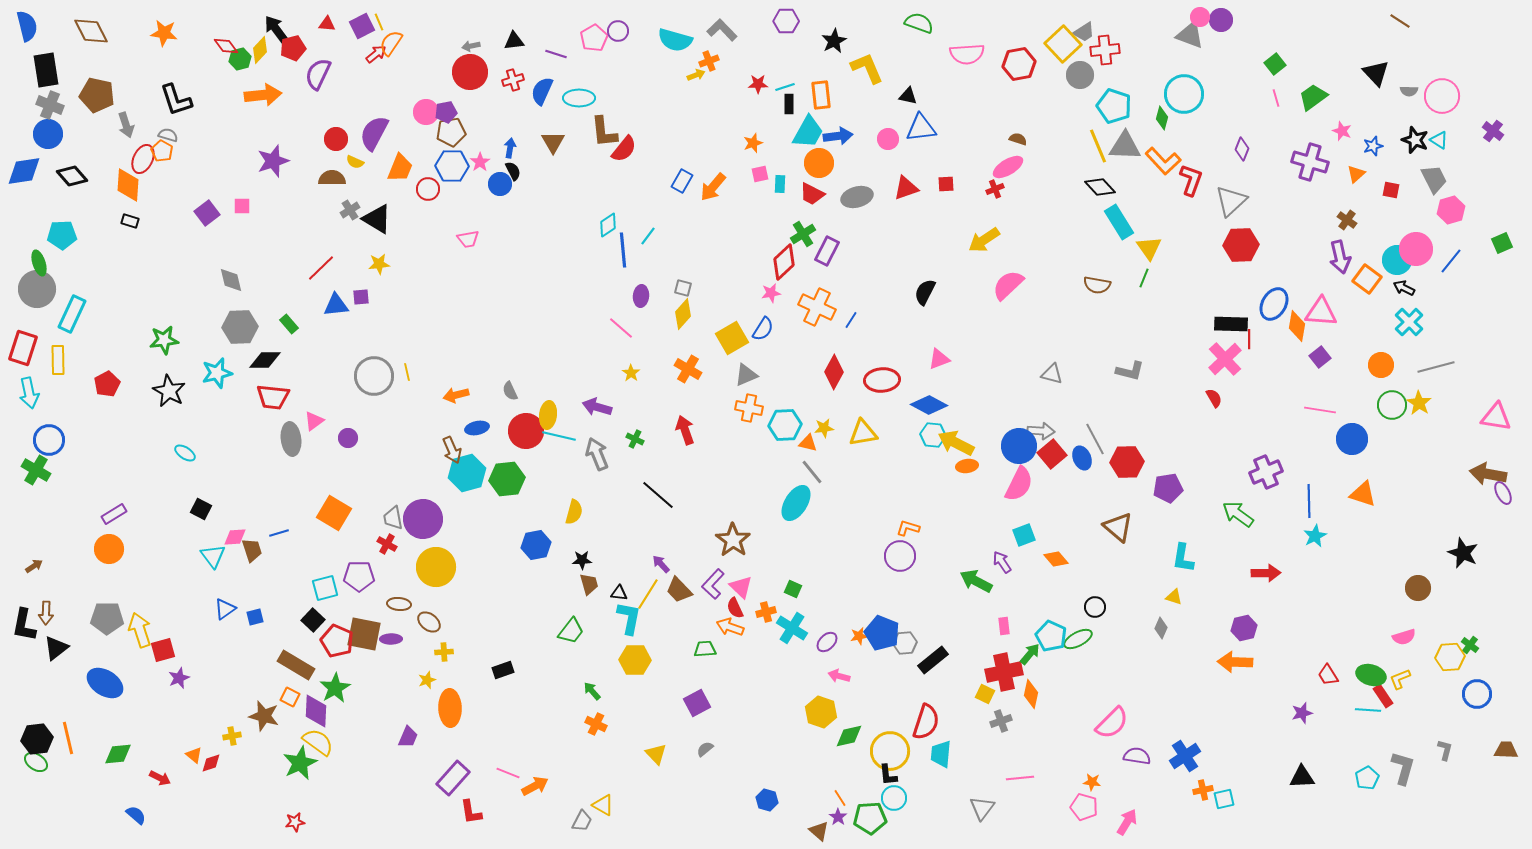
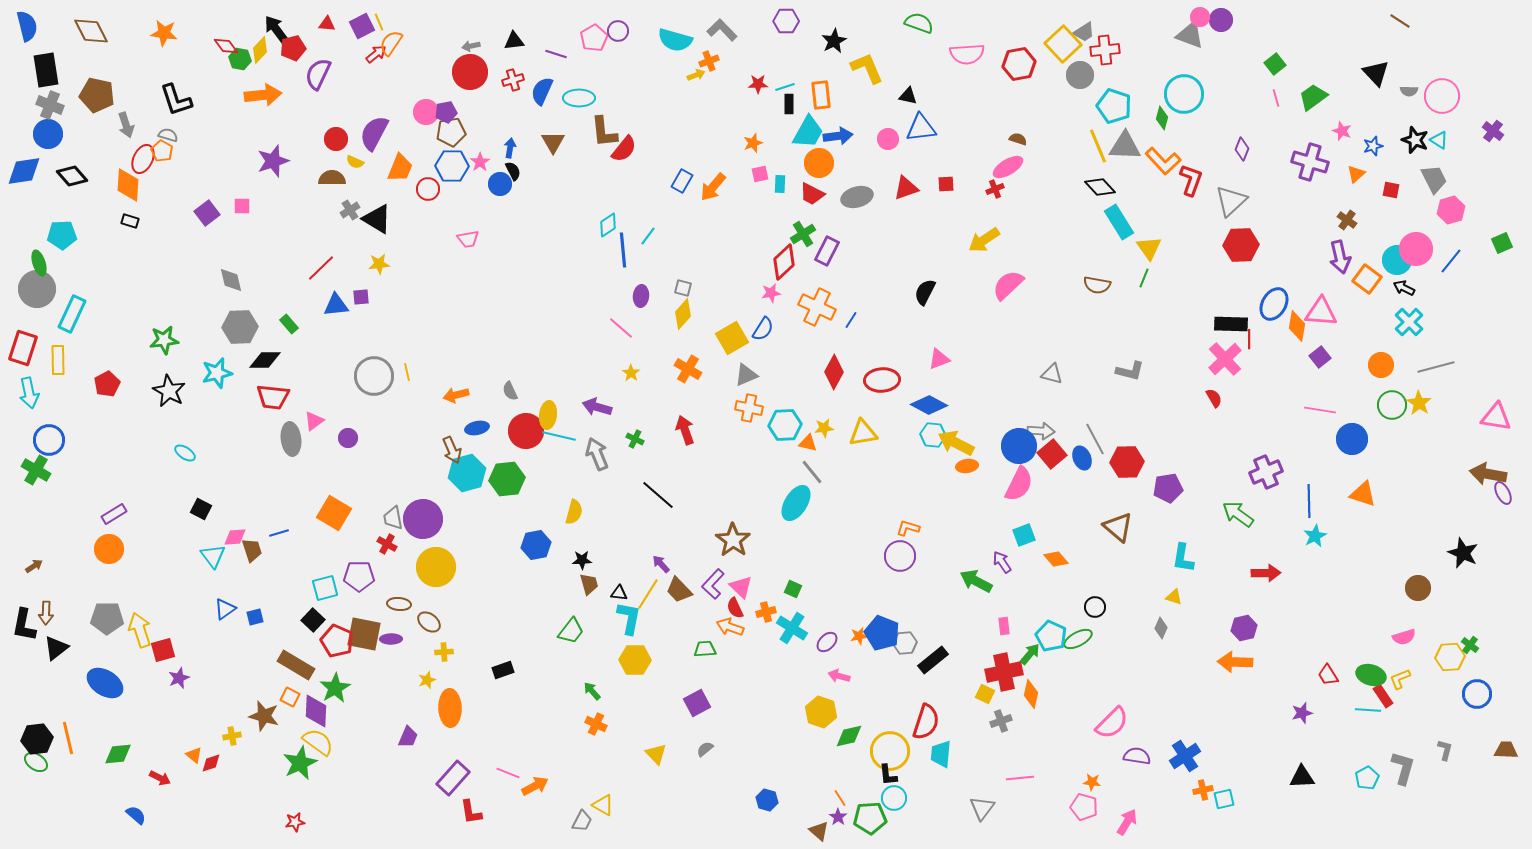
green hexagon at (240, 59): rotated 25 degrees clockwise
